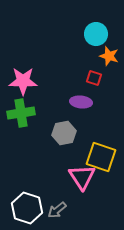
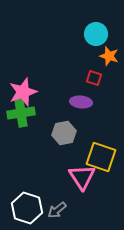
pink star: moved 11 px down; rotated 20 degrees counterclockwise
